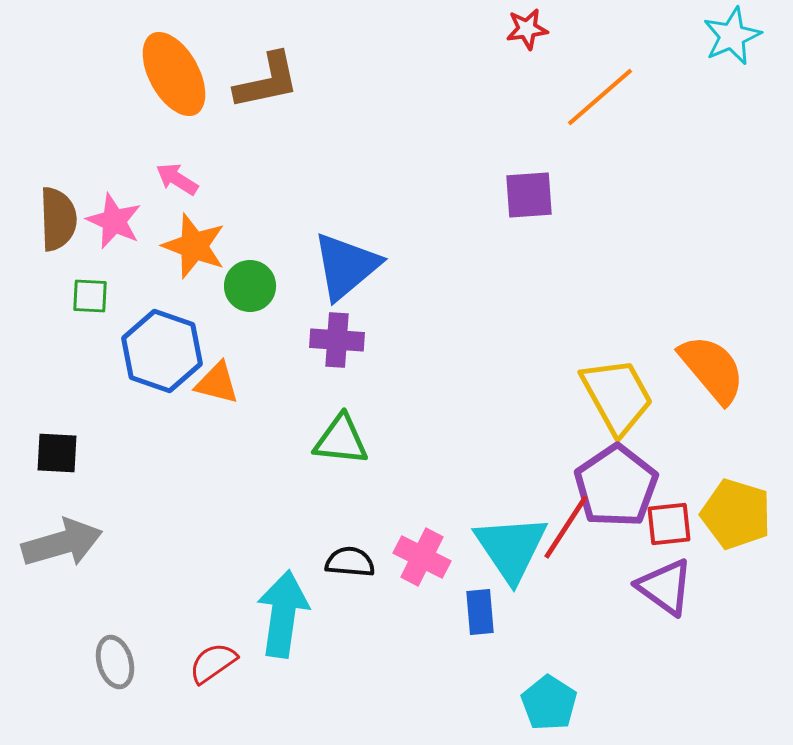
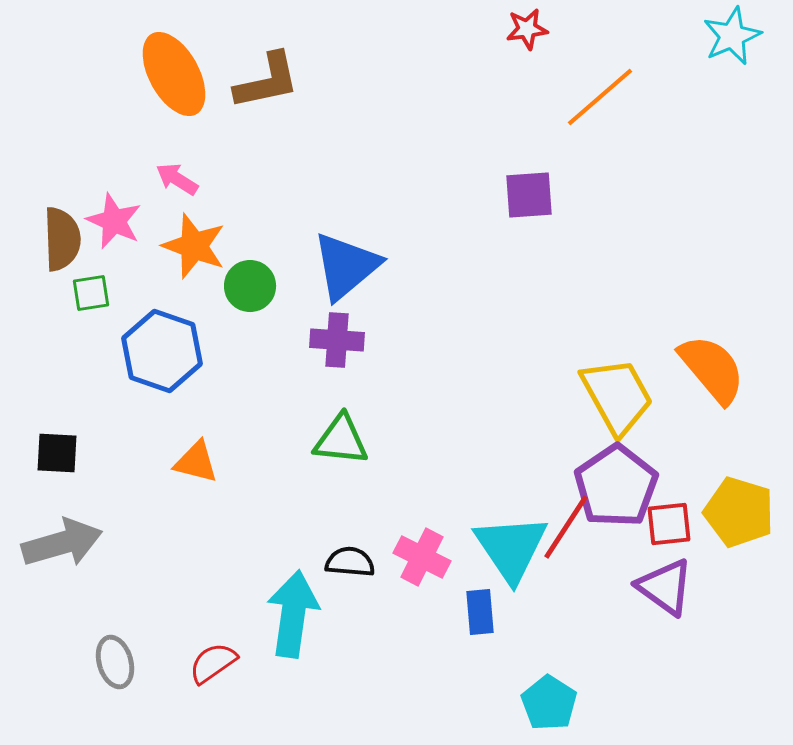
brown semicircle: moved 4 px right, 20 px down
green square: moved 1 px right, 3 px up; rotated 12 degrees counterclockwise
orange triangle: moved 21 px left, 79 px down
yellow pentagon: moved 3 px right, 2 px up
cyan arrow: moved 10 px right
